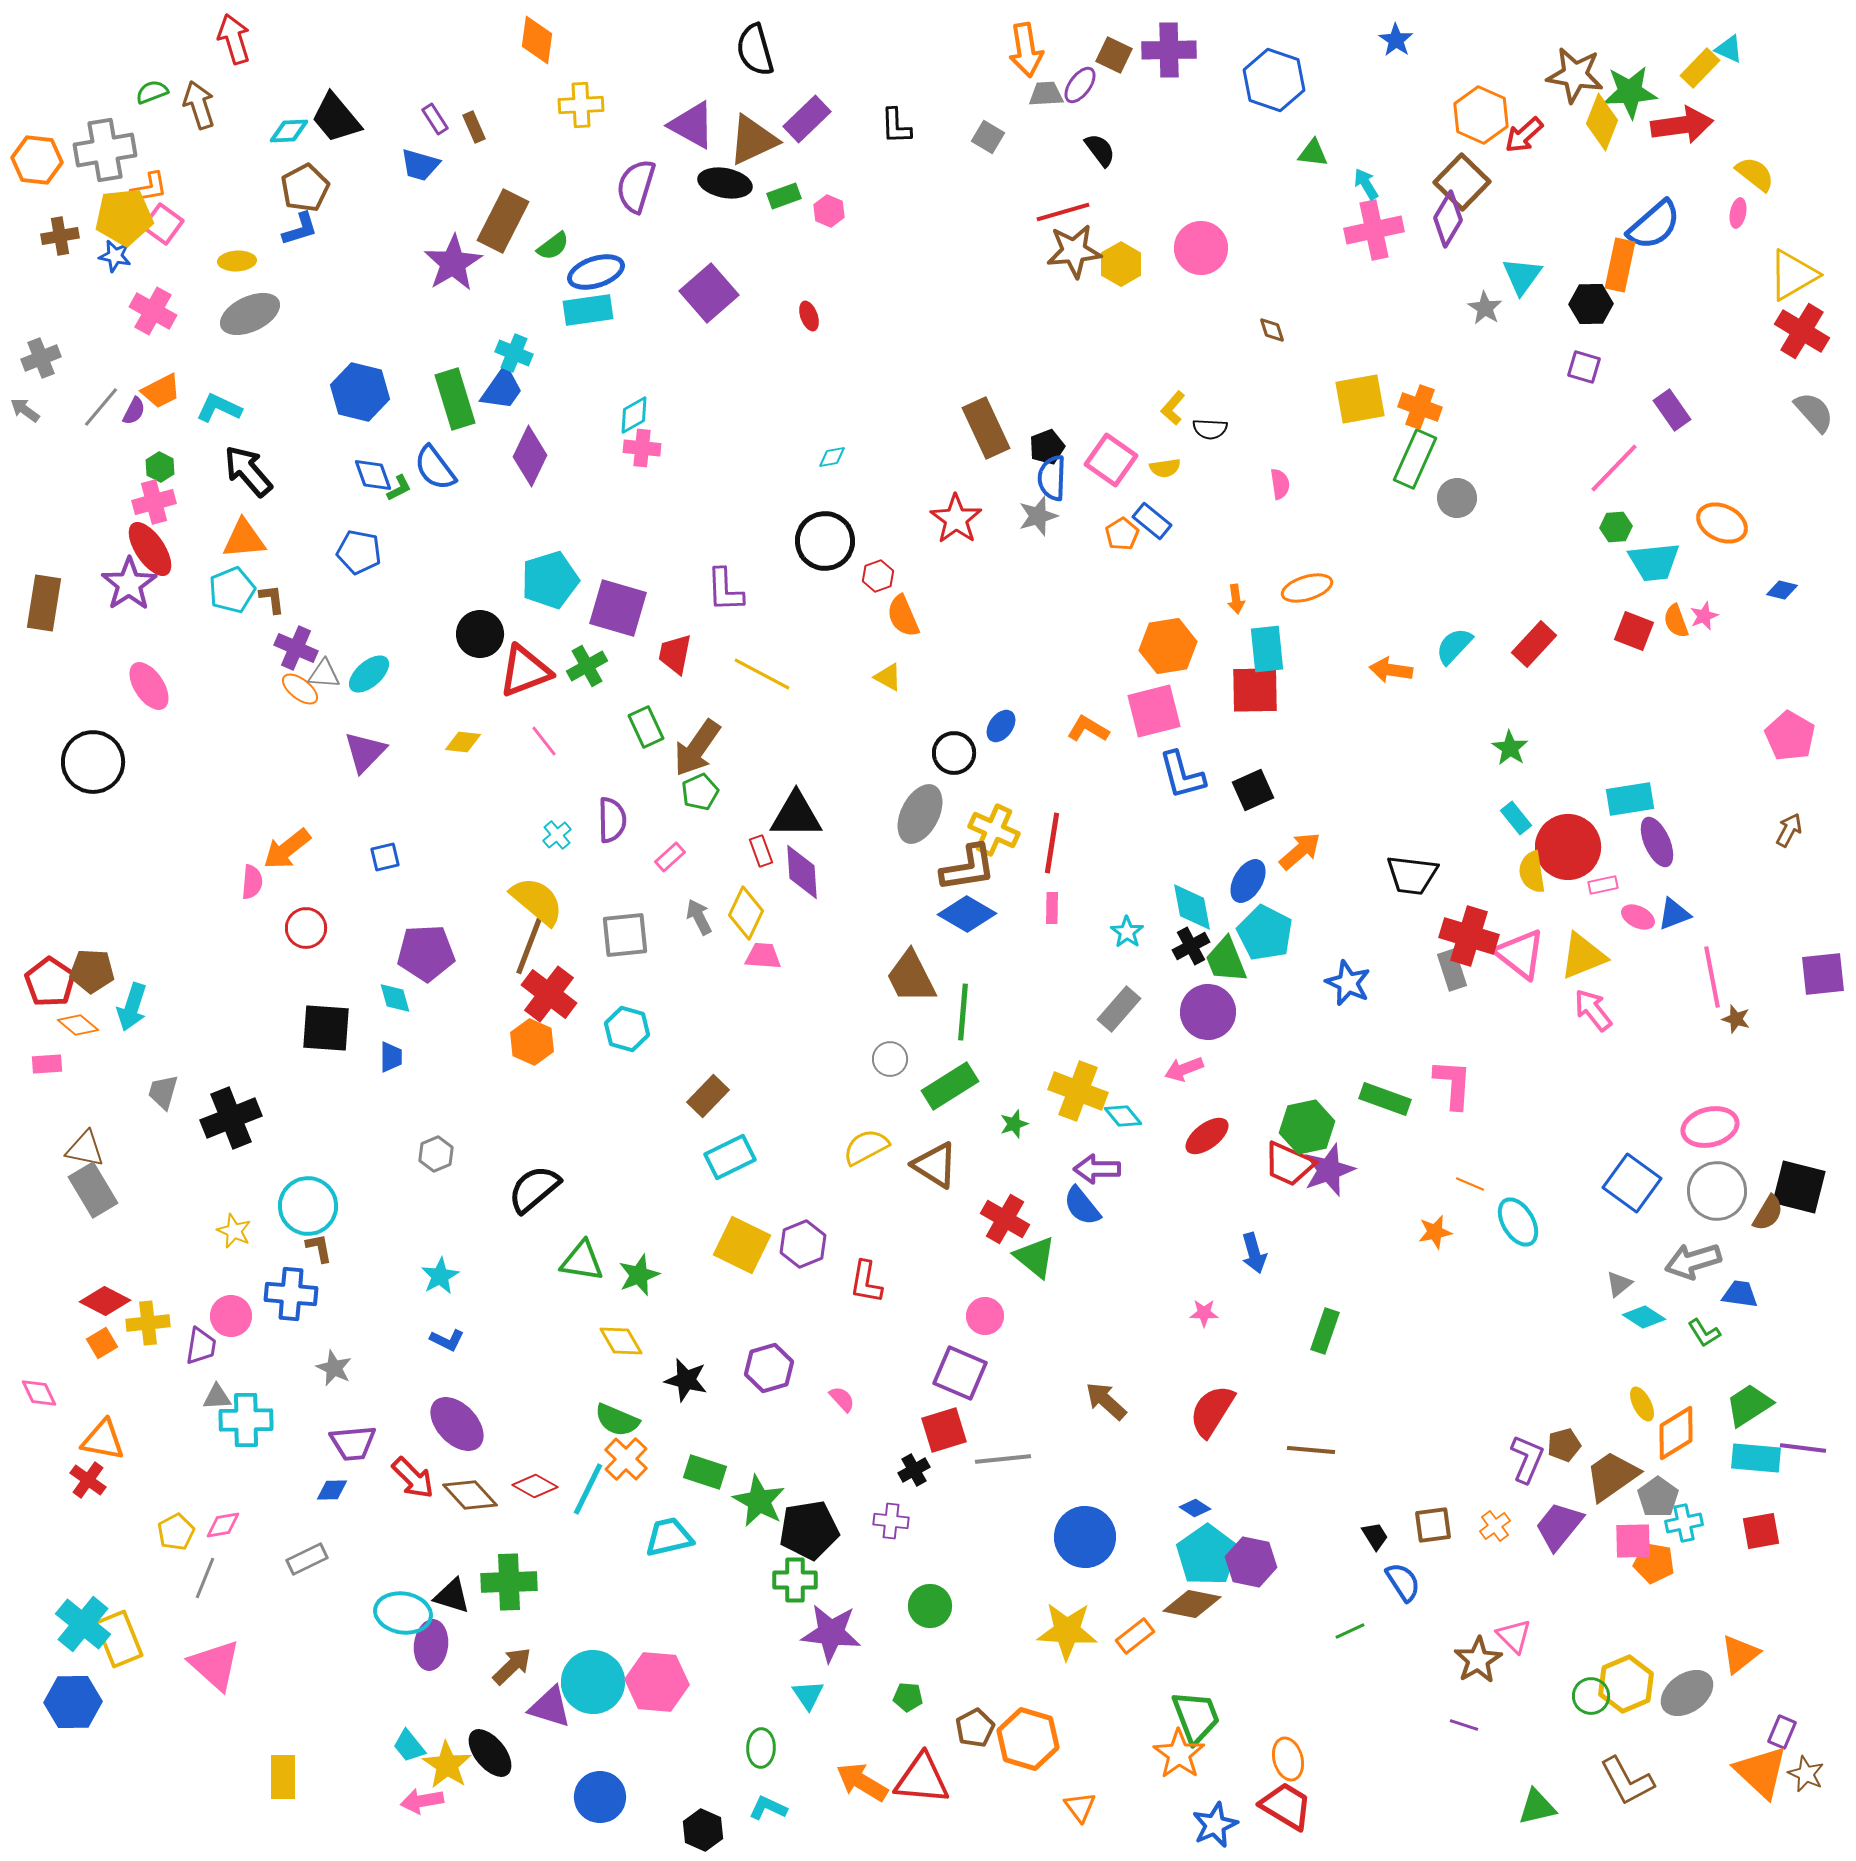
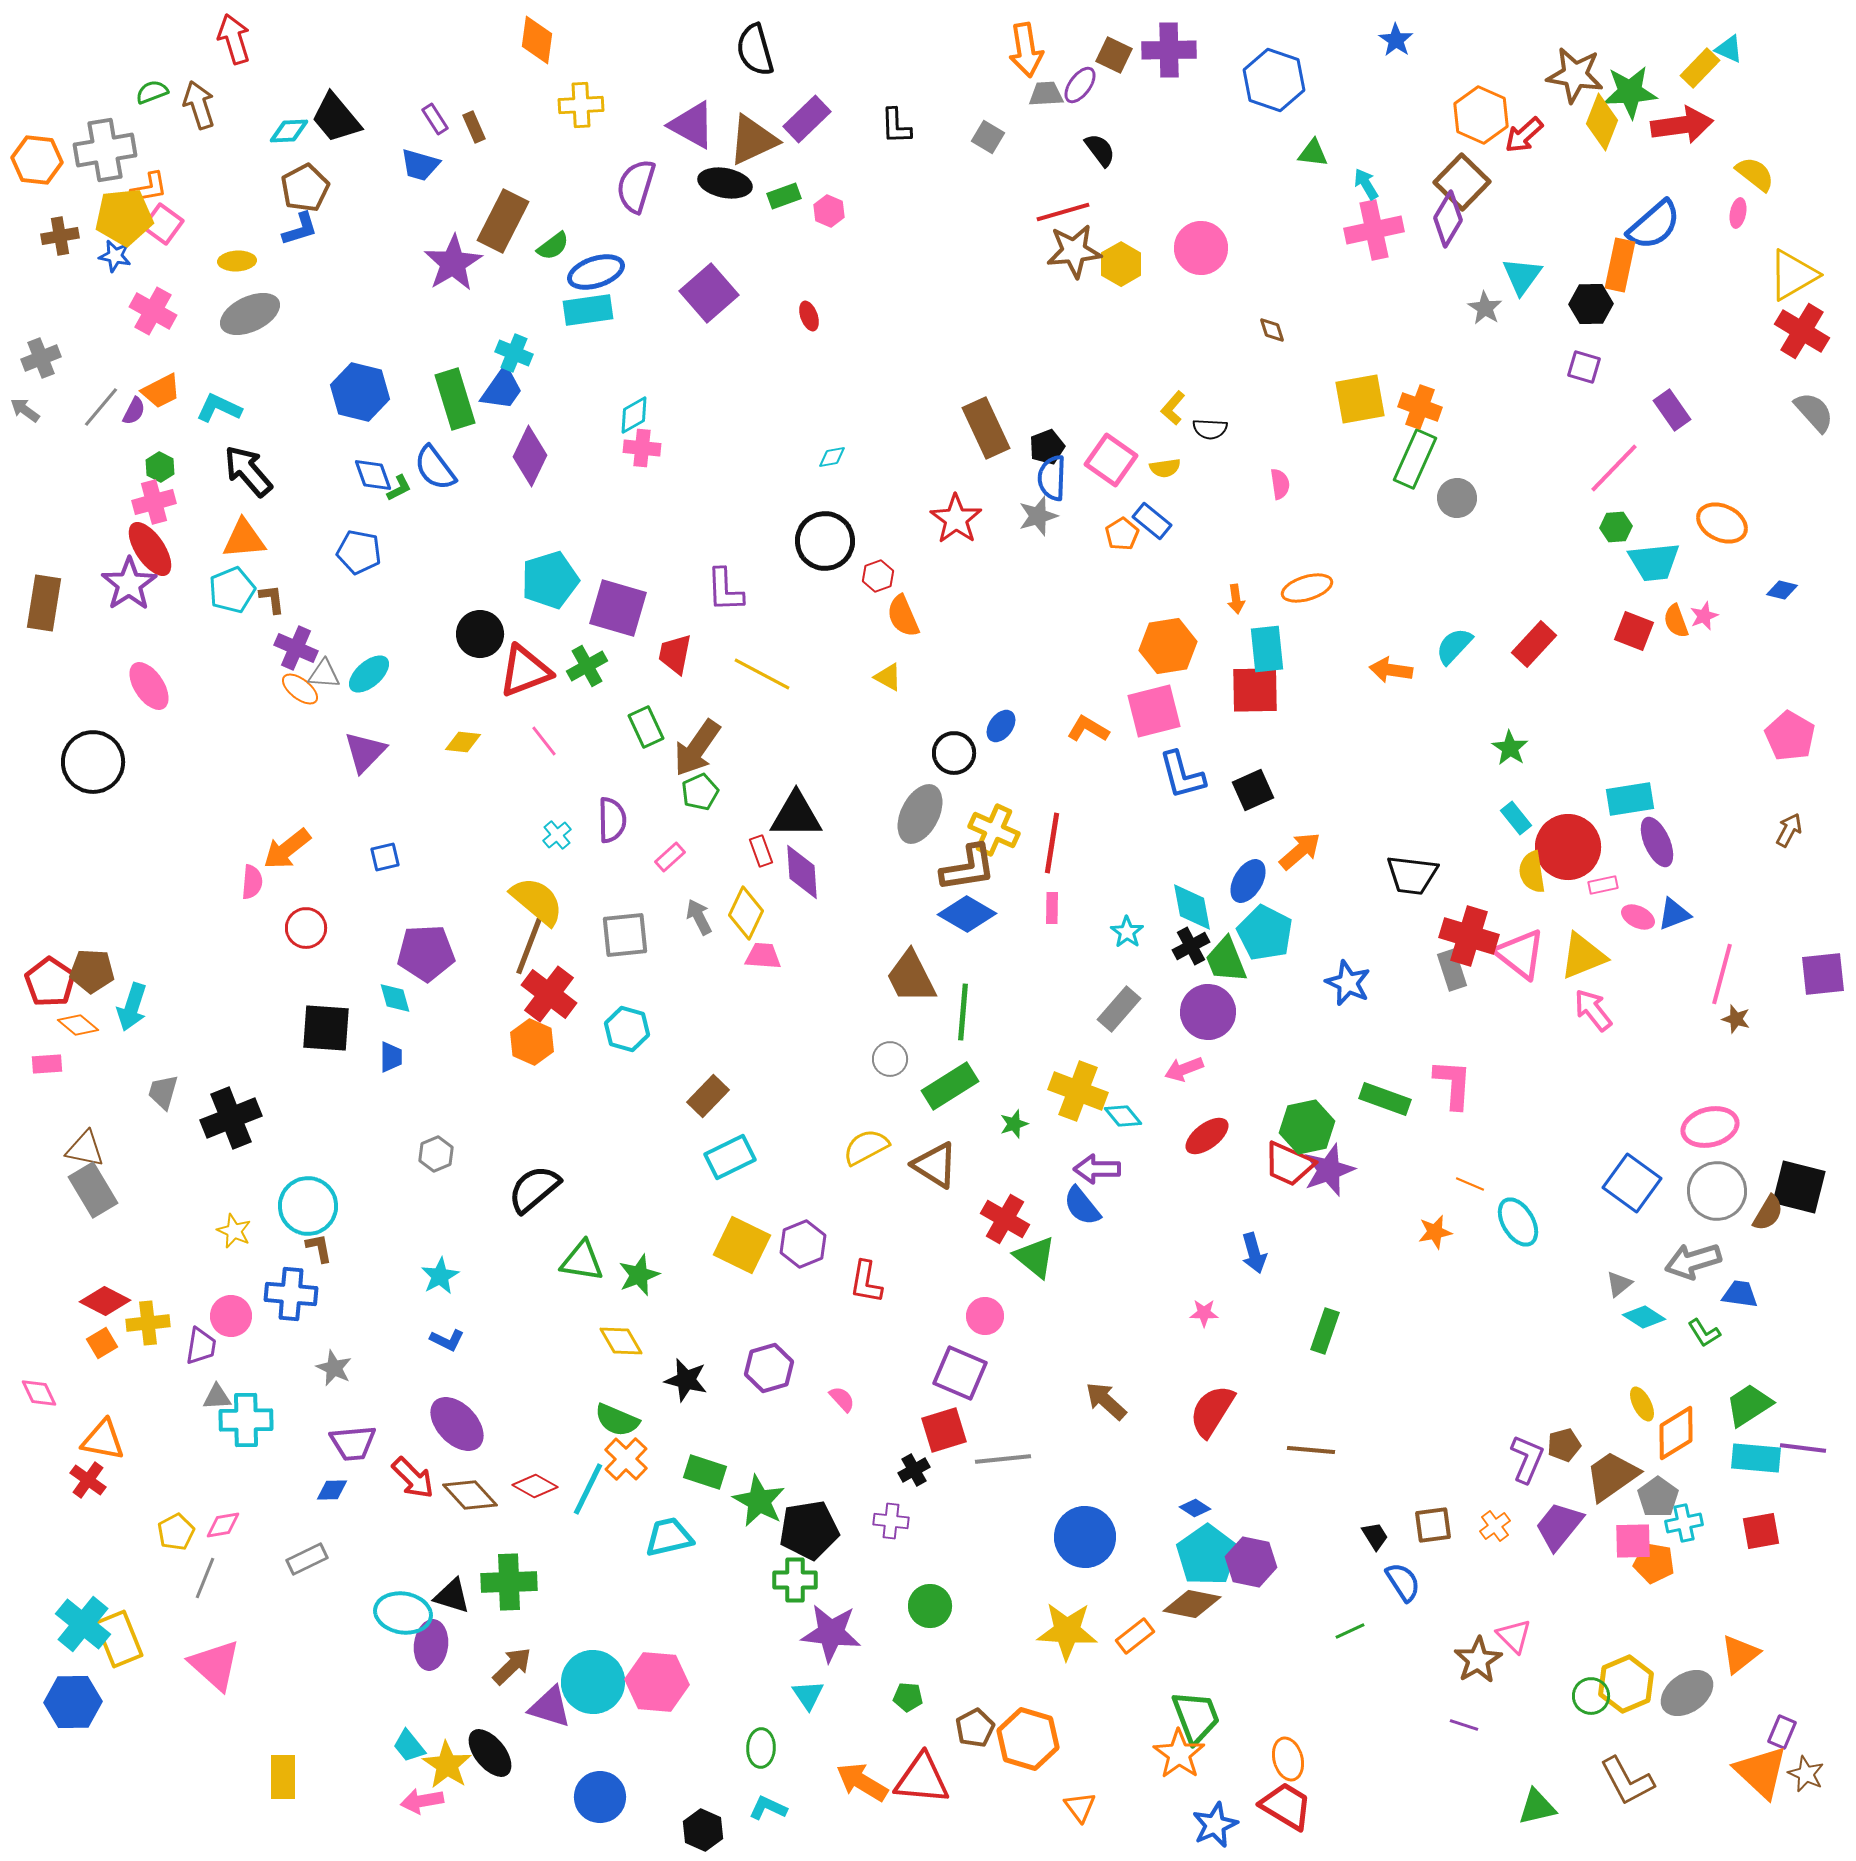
pink line at (1712, 977): moved 10 px right, 3 px up; rotated 26 degrees clockwise
